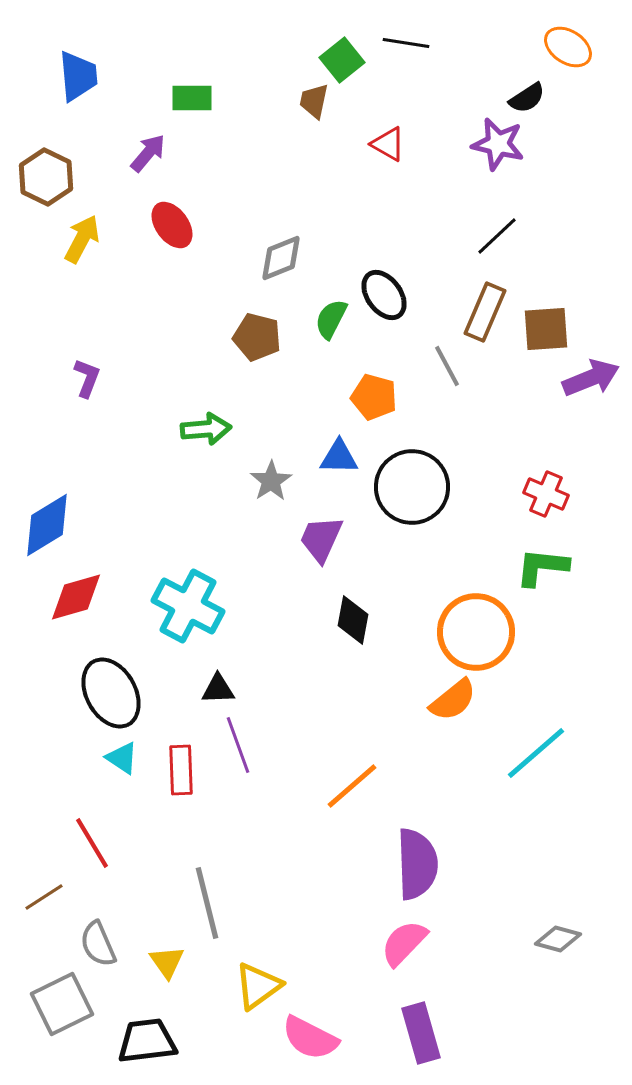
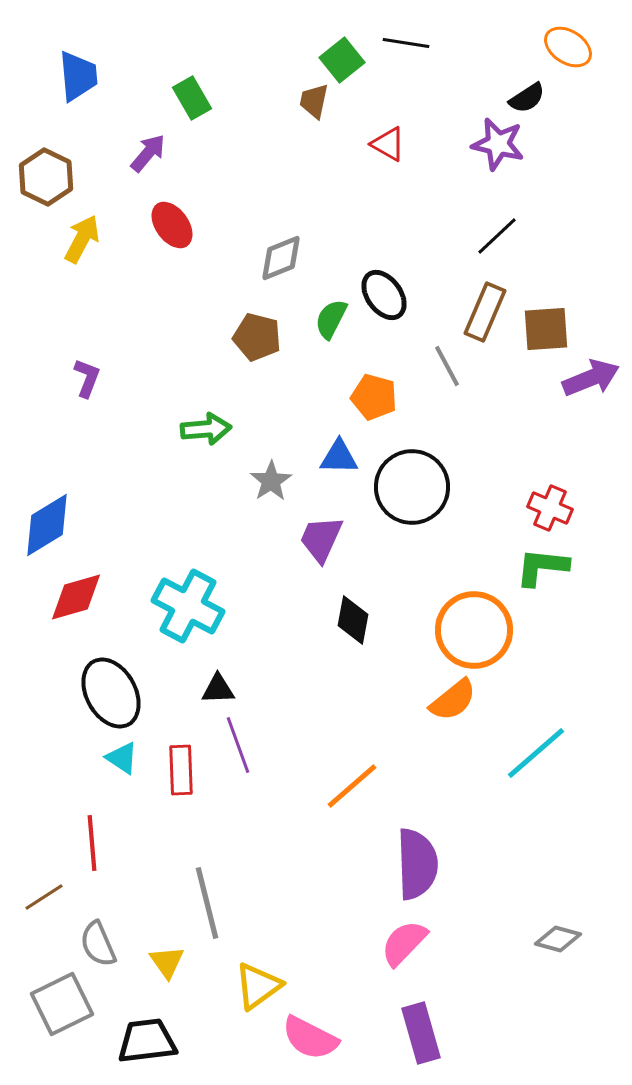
green rectangle at (192, 98): rotated 60 degrees clockwise
red cross at (546, 494): moved 4 px right, 14 px down
orange circle at (476, 632): moved 2 px left, 2 px up
red line at (92, 843): rotated 26 degrees clockwise
